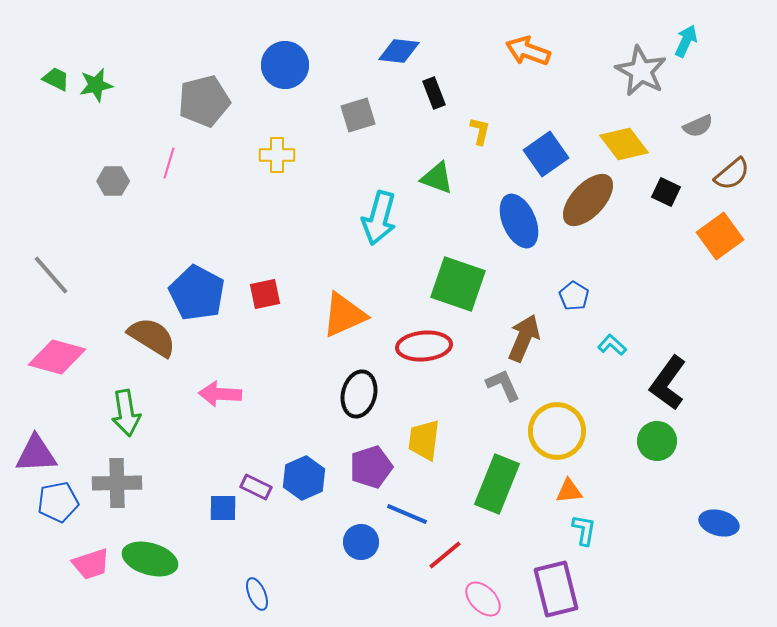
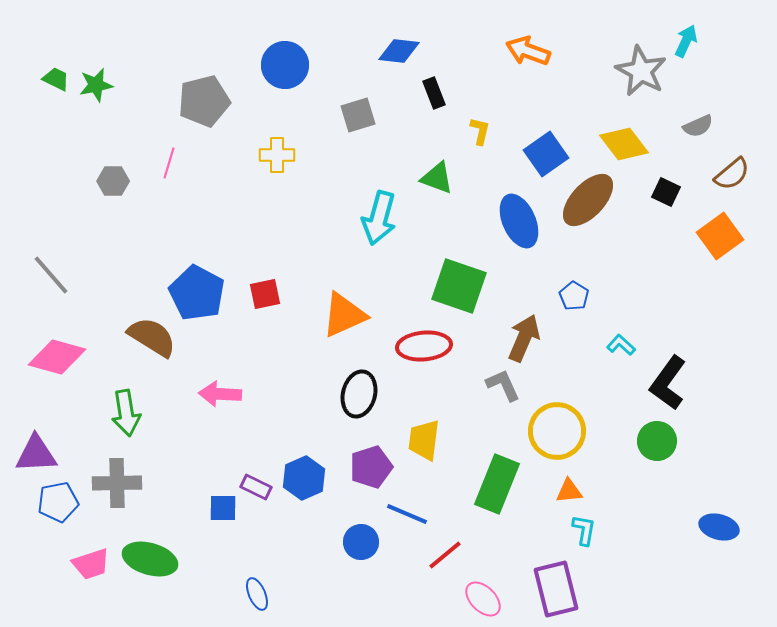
green square at (458, 284): moved 1 px right, 2 px down
cyan L-shape at (612, 345): moved 9 px right
blue ellipse at (719, 523): moved 4 px down
